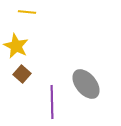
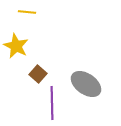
brown square: moved 16 px right
gray ellipse: rotated 16 degrees counterclockwise
purple line: moved 1 px down
